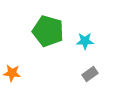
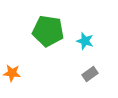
green pentagon: rotated 8 degrees counterclockwise
cyan star: rotated 18 degrees clockwise
